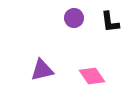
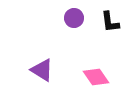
purple triangle: rotated 45 degrees clockwise
pink diamond: moved 4 px right, 1 px down
